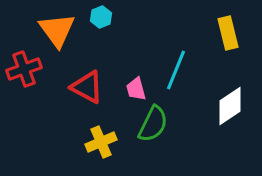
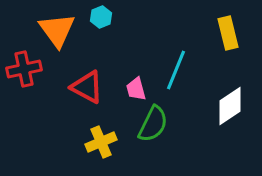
red cross: rotated 8 degrees clockwise
